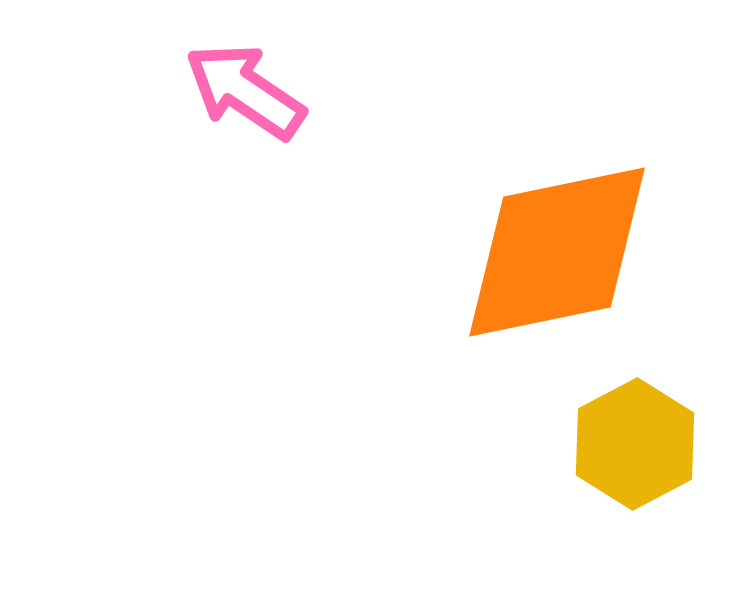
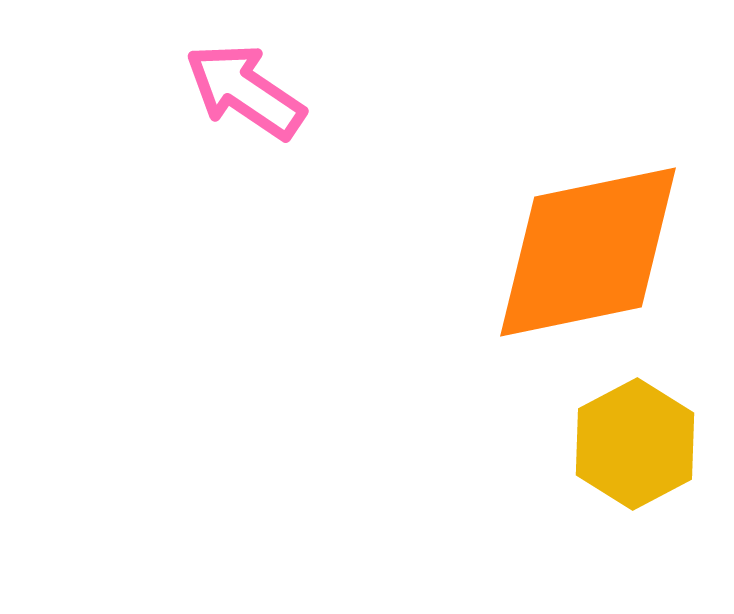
orange diamond: moved 31 px right
